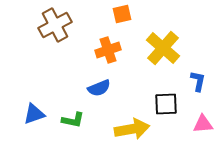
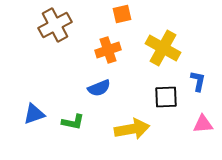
yellow cross: rotated 12 degrees counterclockwise
black square: moved 7 px up
green L-shape: moved 2 px down
